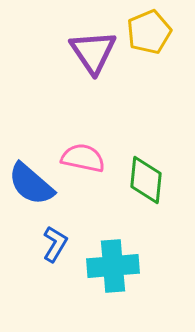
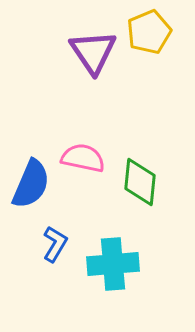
green diamond: moved 6 px left, 2 px down
blue semicircle: rotated 108 degrees counterclockwise
cyan cross: moved 2 px up
